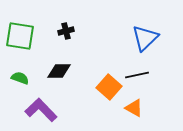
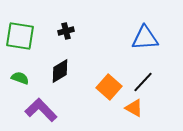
blue triangle: rotated 40 degrees clockwise
black diamond: moved 1 px right; rotated 30 degrees counterclockwise
black line: moved 6 px right, 7 px down; rotated 35 degrees counterclockwise
